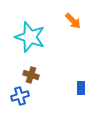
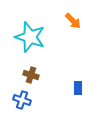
blue rectangle: moved 3 px left
blue cross: moved 2 px right, 4 px down; rotated 36 degrees clockwise
